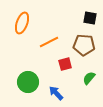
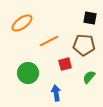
orange ellipse: rotated 35 degrees clockwise
orange line: moved 1 px up
green semicircle: moved 1 px up
green circle: moved 9 px up
blue arrow: rotated 35 degrees clockwise
